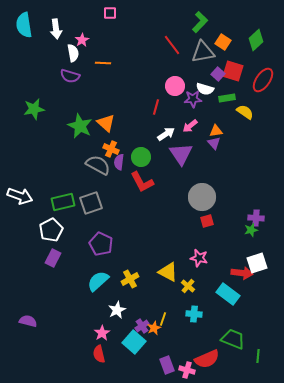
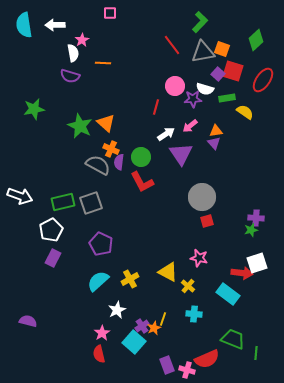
white arrow at (56, 29): moved 1 px left, 4 px up; rotated 96 degrees clockwise
orange square at (223, 42): moved 1 px left, 7 px down; rotated 14 degrees counterclockwise
green line at (258, 356): moved 2 px left, 3 px up
